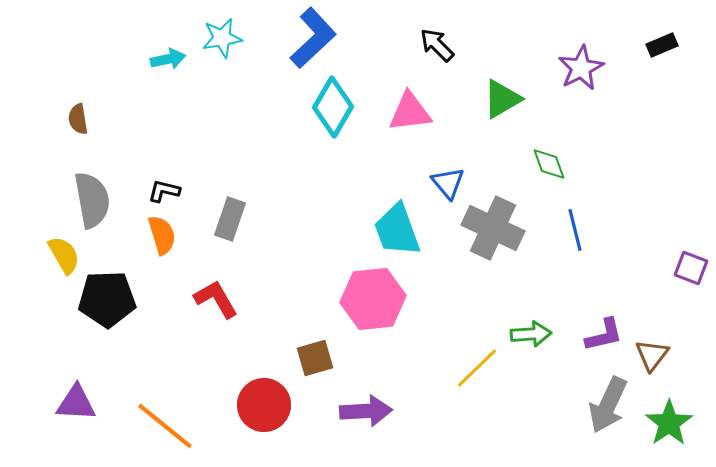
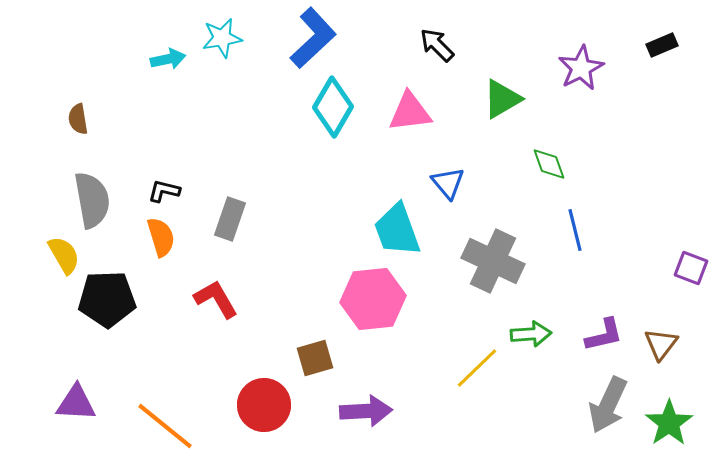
gray cross: moved 33 px down
orange semicircle: moved 1 px left, 2 px down
brown triangle: moved 9 px right, 11 px up
